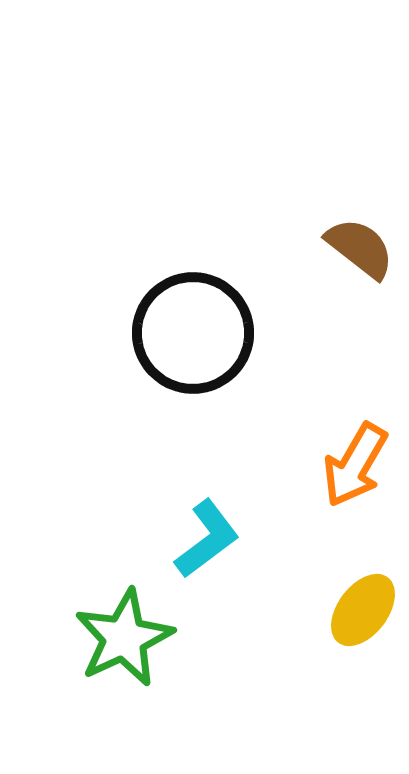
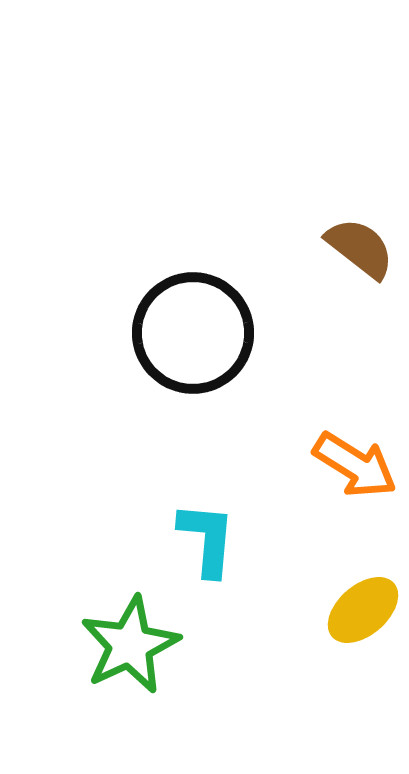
orange arrow: rotated 88 degrees counterclockwise
cyan L-shape: rotated 48 degrees counterclockwise
yellow ellipse: rotated 12 degrees clockwise
green star: moved 6 px right, 7 px down
